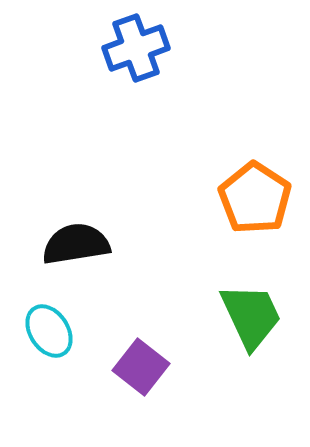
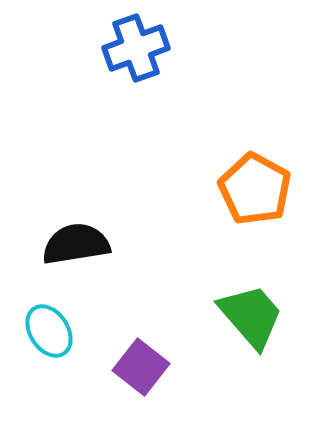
orange pentagon: moved 9 px up; rotated 4 degrees counterclockwise
green trapezoid: rotated 16 degrees counterclockwise
